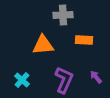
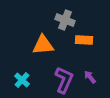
gray cross: moved 2 px right, 5 px down; rotated 24 degrees clockwise
purple arrow: moved 6 px left
